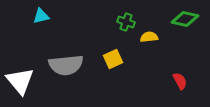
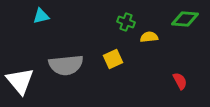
green diamond: rotated 8 degrees counterclockwise
